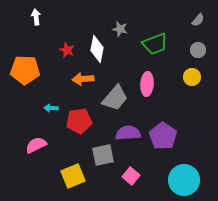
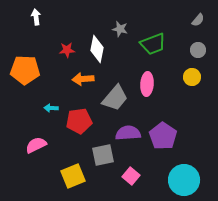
green trapezoid: moved 2 px left
red star: rotated 28 degrees counterclockwise
